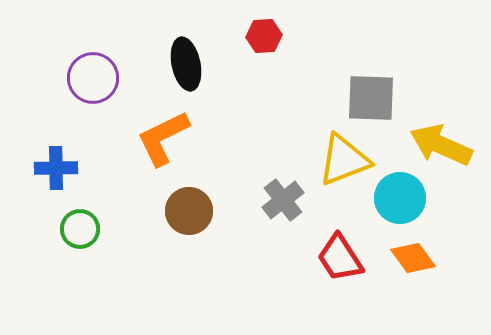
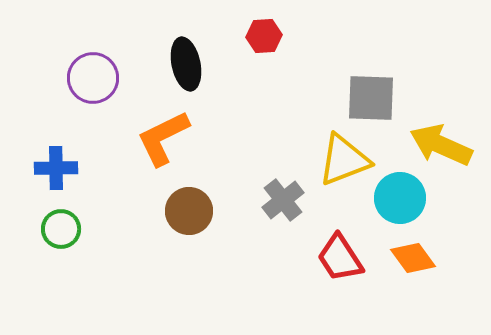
green circle: moved 19 px left
